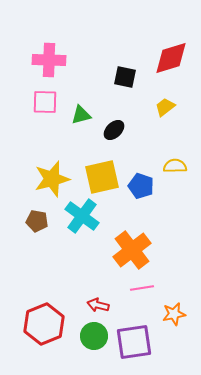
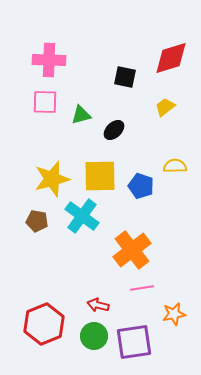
yellow square: moved 2 px left, 1 px up; rotated 12 degrees clockwise
